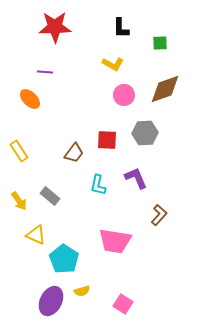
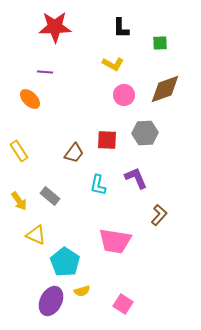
cyan pentagon: moved 1 px right, 3 px down
